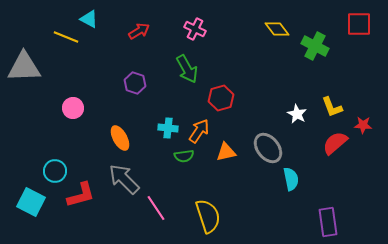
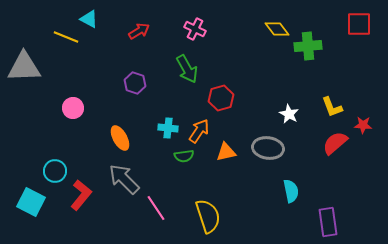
green cross: moved 7 px left; rotated 32 degrees counterclockwise
white star: moved 8 px left
gray ellipse: rotated 44 degrees counterclockwise
cyan semicircle: moved 12 px down
red L-shape: rotated 36 degrees counterclockwise
